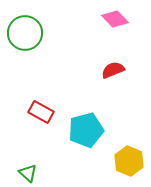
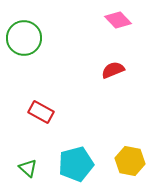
pink diamond: moved 3 px right, 1 px down
green circle: moved 1 px left, 5 px down
cyan pentagon: moved 10 px left, 34 px down
yellow hexagon: moved 1 px right; rotated 12 degrees counterclockwise
green triangle: moved 5 px up
